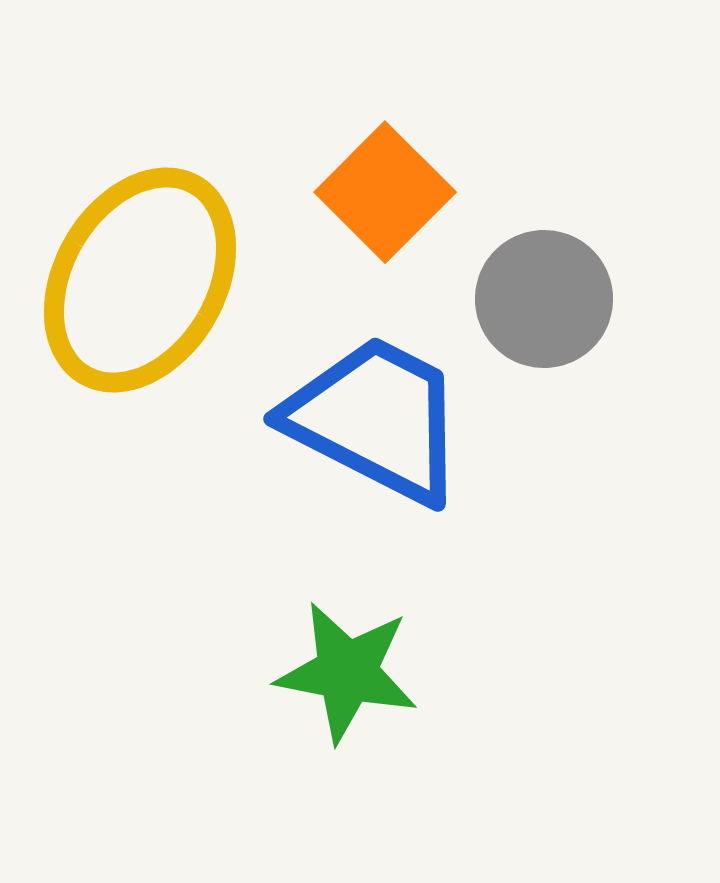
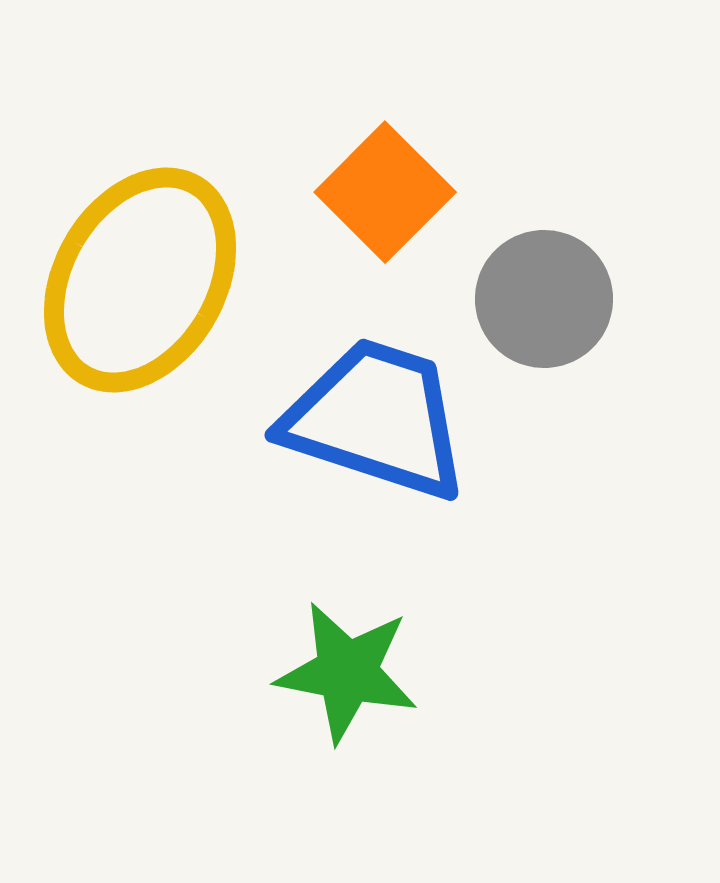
blue trapezoid: rotated 9 degrees counterclockwise
